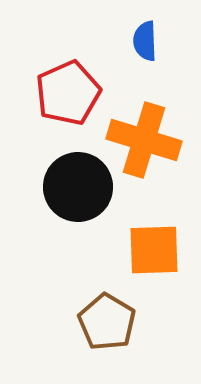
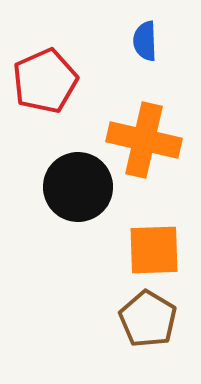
red pentagon: moved 23 px left, 12 px up
orange cross: rotated 4 degrees counterclockwise
brown pentagon: moved 41 px right, 3 px up
